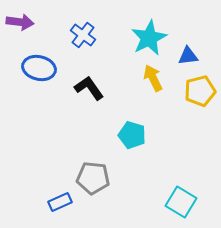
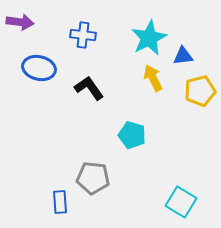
blue cross: rotated 30 degrees counterclockwise
blue triangle: moved 5 px left
blue rectangle: rotated 70 degrees counterclockwise
